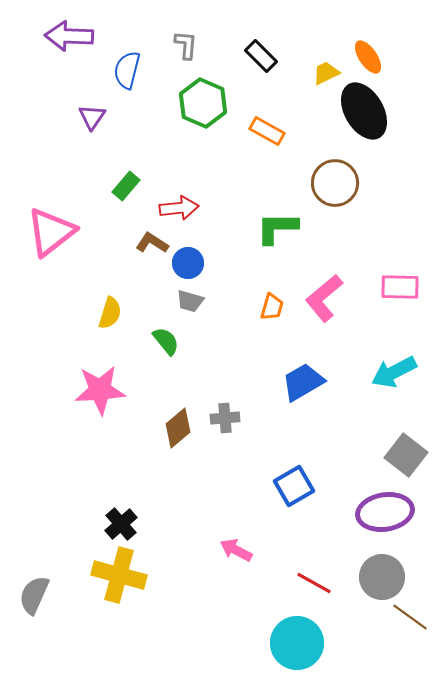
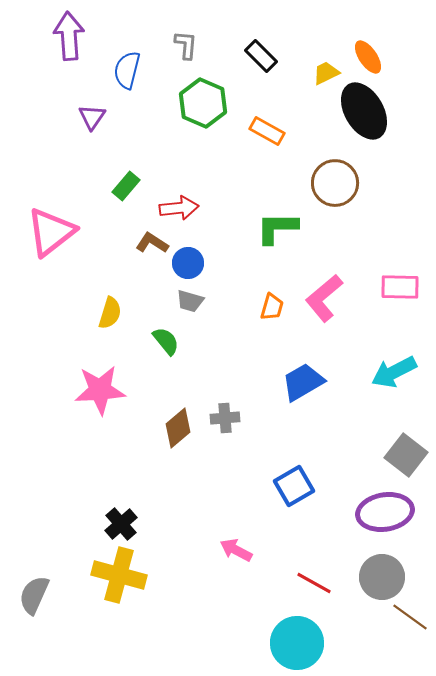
purple arrow: rotated 84 degrees clockwise
